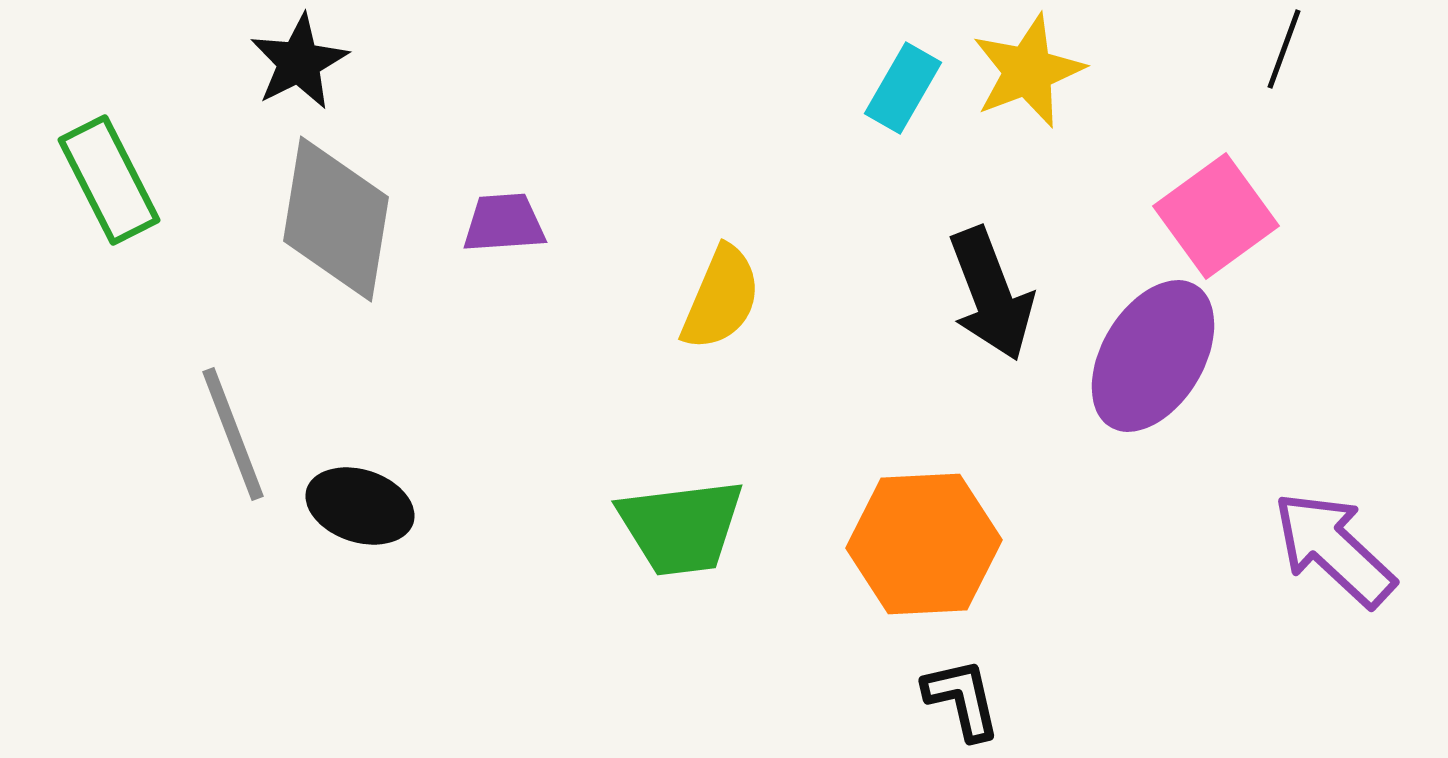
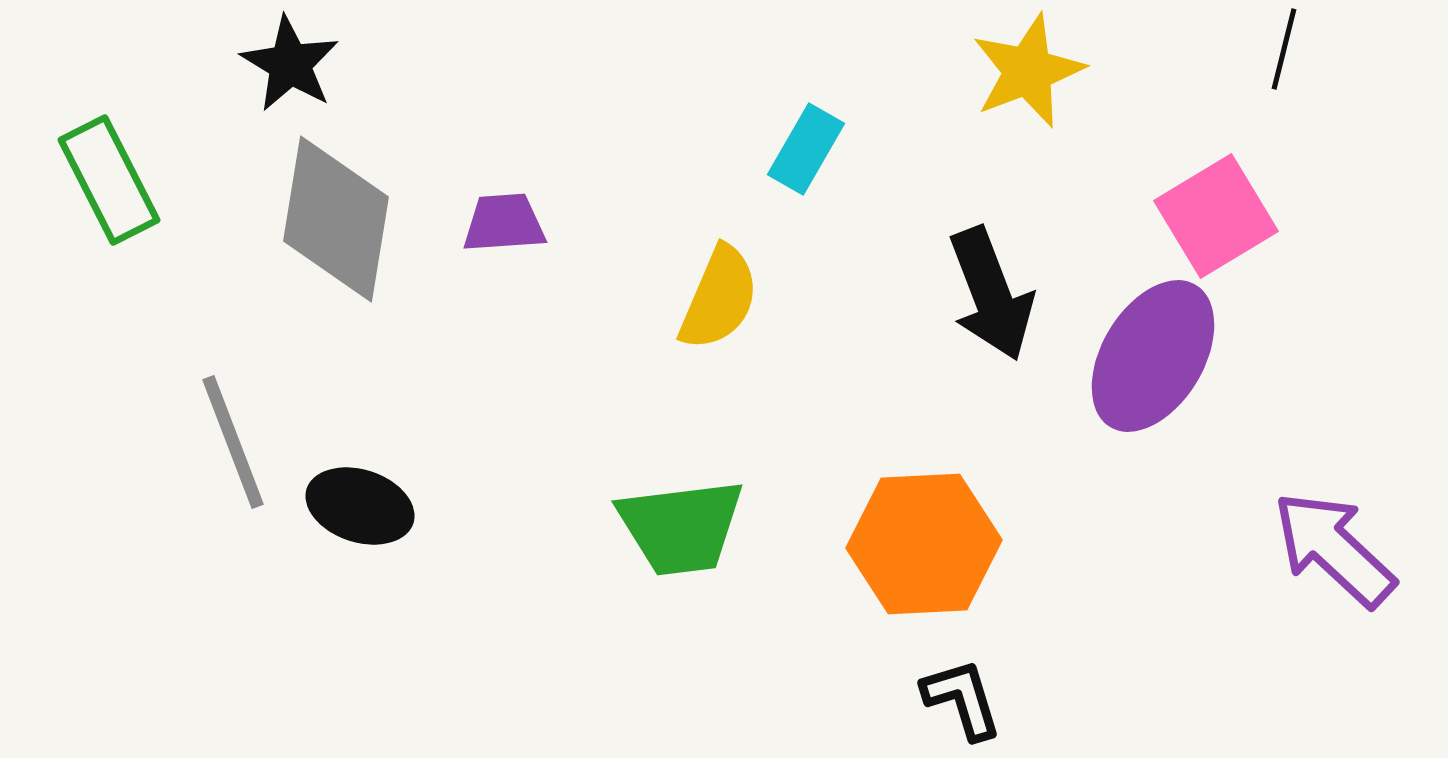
black line: rotated 6 degrees counterclockwise
black star: moved 9 px left, 2 px down; rotated 14 degrees counterclockwise
cyan rectangle: moved 97 px left, 61 px down
pink square: rotated 5 degrees clockwise
yellow semicircle: moved 2 px left
gray line: moved 8 px down
black L-shape: rotated 4 degrees counterclockwise
